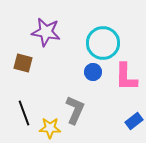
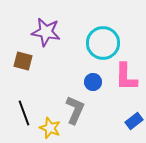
brown square: moved 2 px up
blue circle: moved 10 px down
yellow star: rotated 20 degrees clockwise
